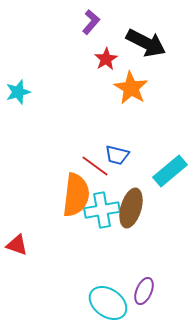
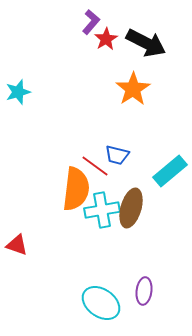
red star: moved 20 px up
orange star: moved 2 px right, 1 px down; rotated 8 degrees clockwise
orange semicircle: moved 6 px up
purple ellipse: rotated 16 degrees counterclockwise
cyan ellipse: moved 7 px left
